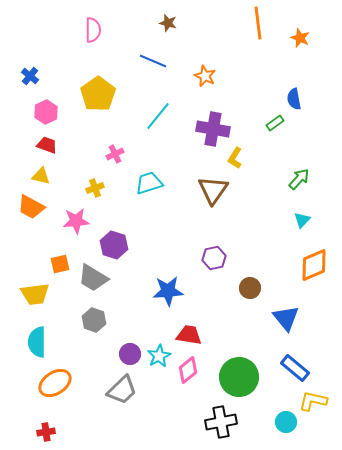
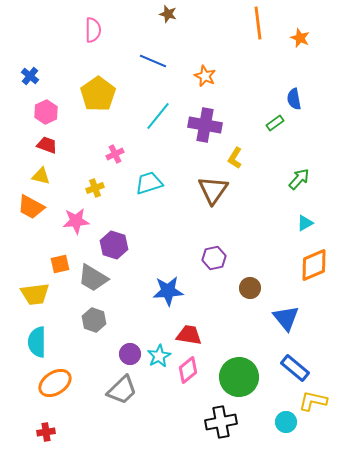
brown star at (168, 23): moved 9 px up
purple cross at (213, 129): moved 8 px left, 4 px up
cyan triangle at (302, 220): moved 3 px right, 3 px down; rotated 18 degrees clockwise
